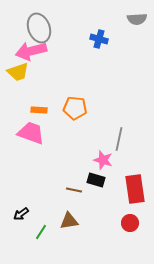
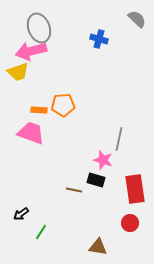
gray semicircle: rotated 132 degrees counterclockwise
orange pentagon: moved 12 px left, 3 px up; rotated 10 degrees counterclockwise
brown triangle: moved 29 px right, 26 px down; rotated 18 degrees clockwise
